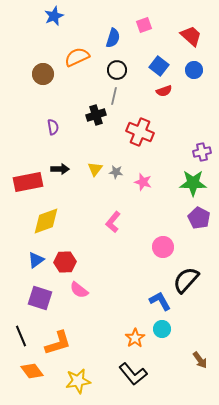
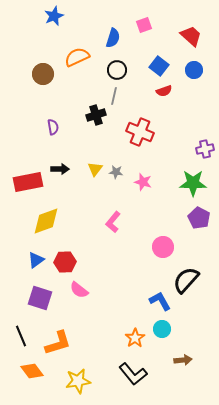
purple cross: moved 3 px right, 3 px up
brown arrow: moved 17 px left; rotated 60 degrees counterclockwise
